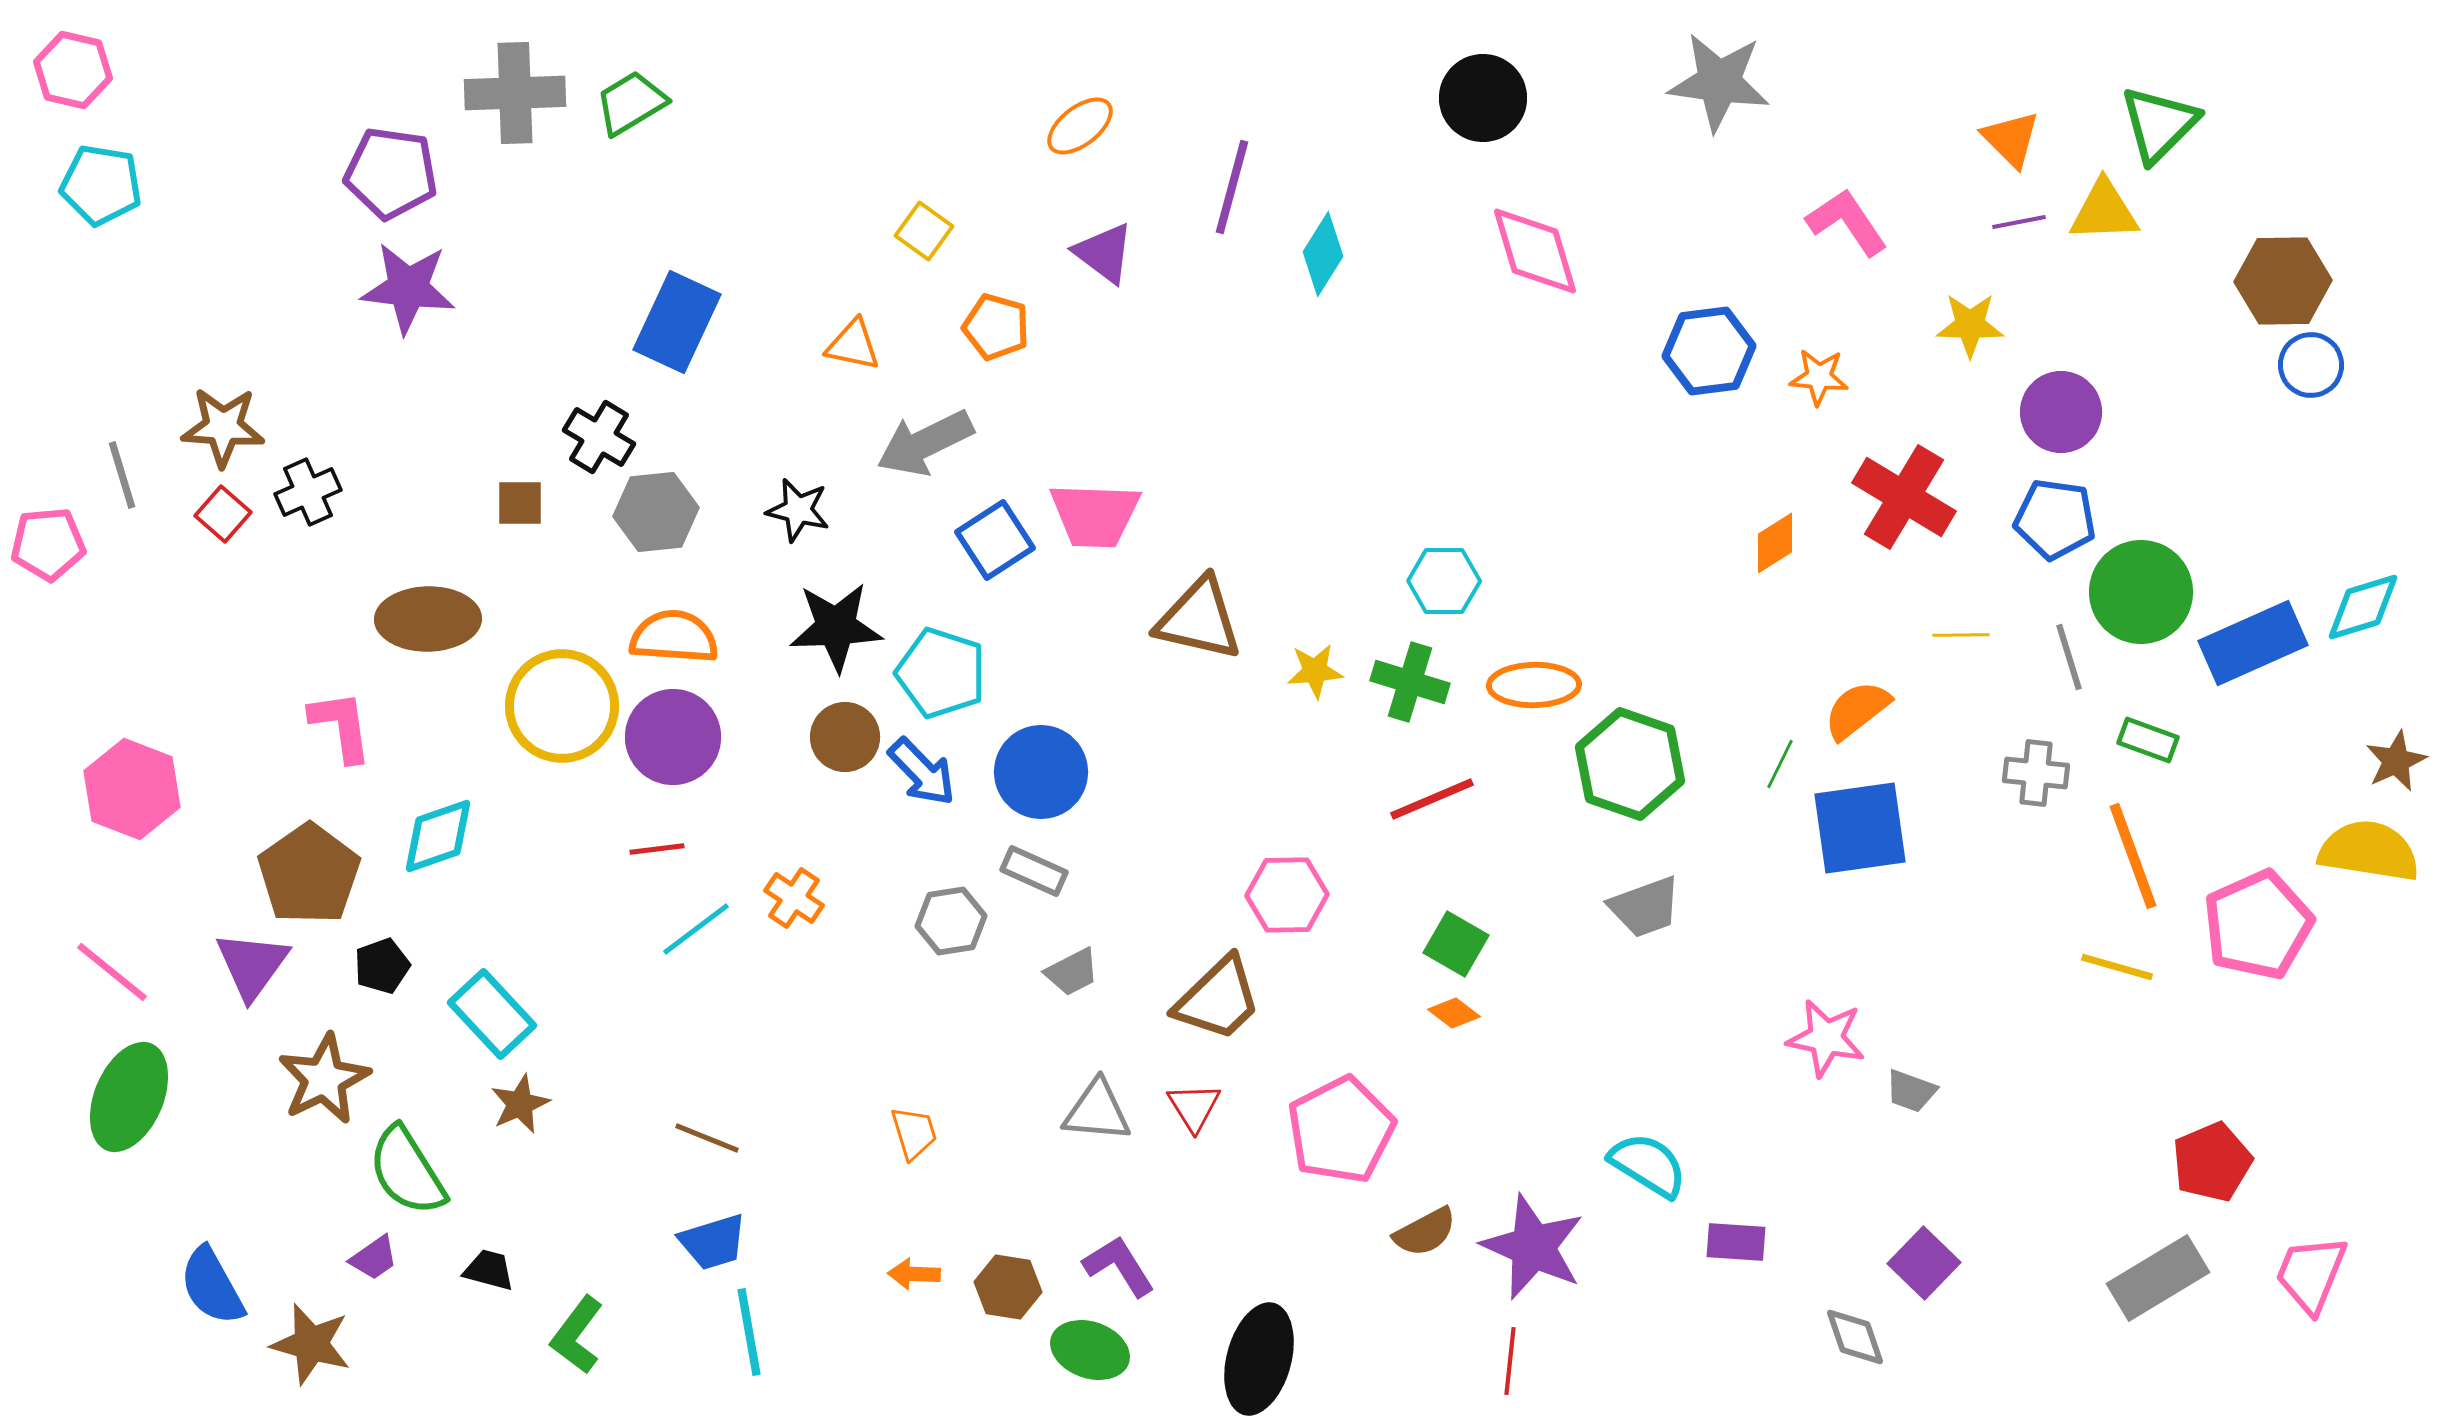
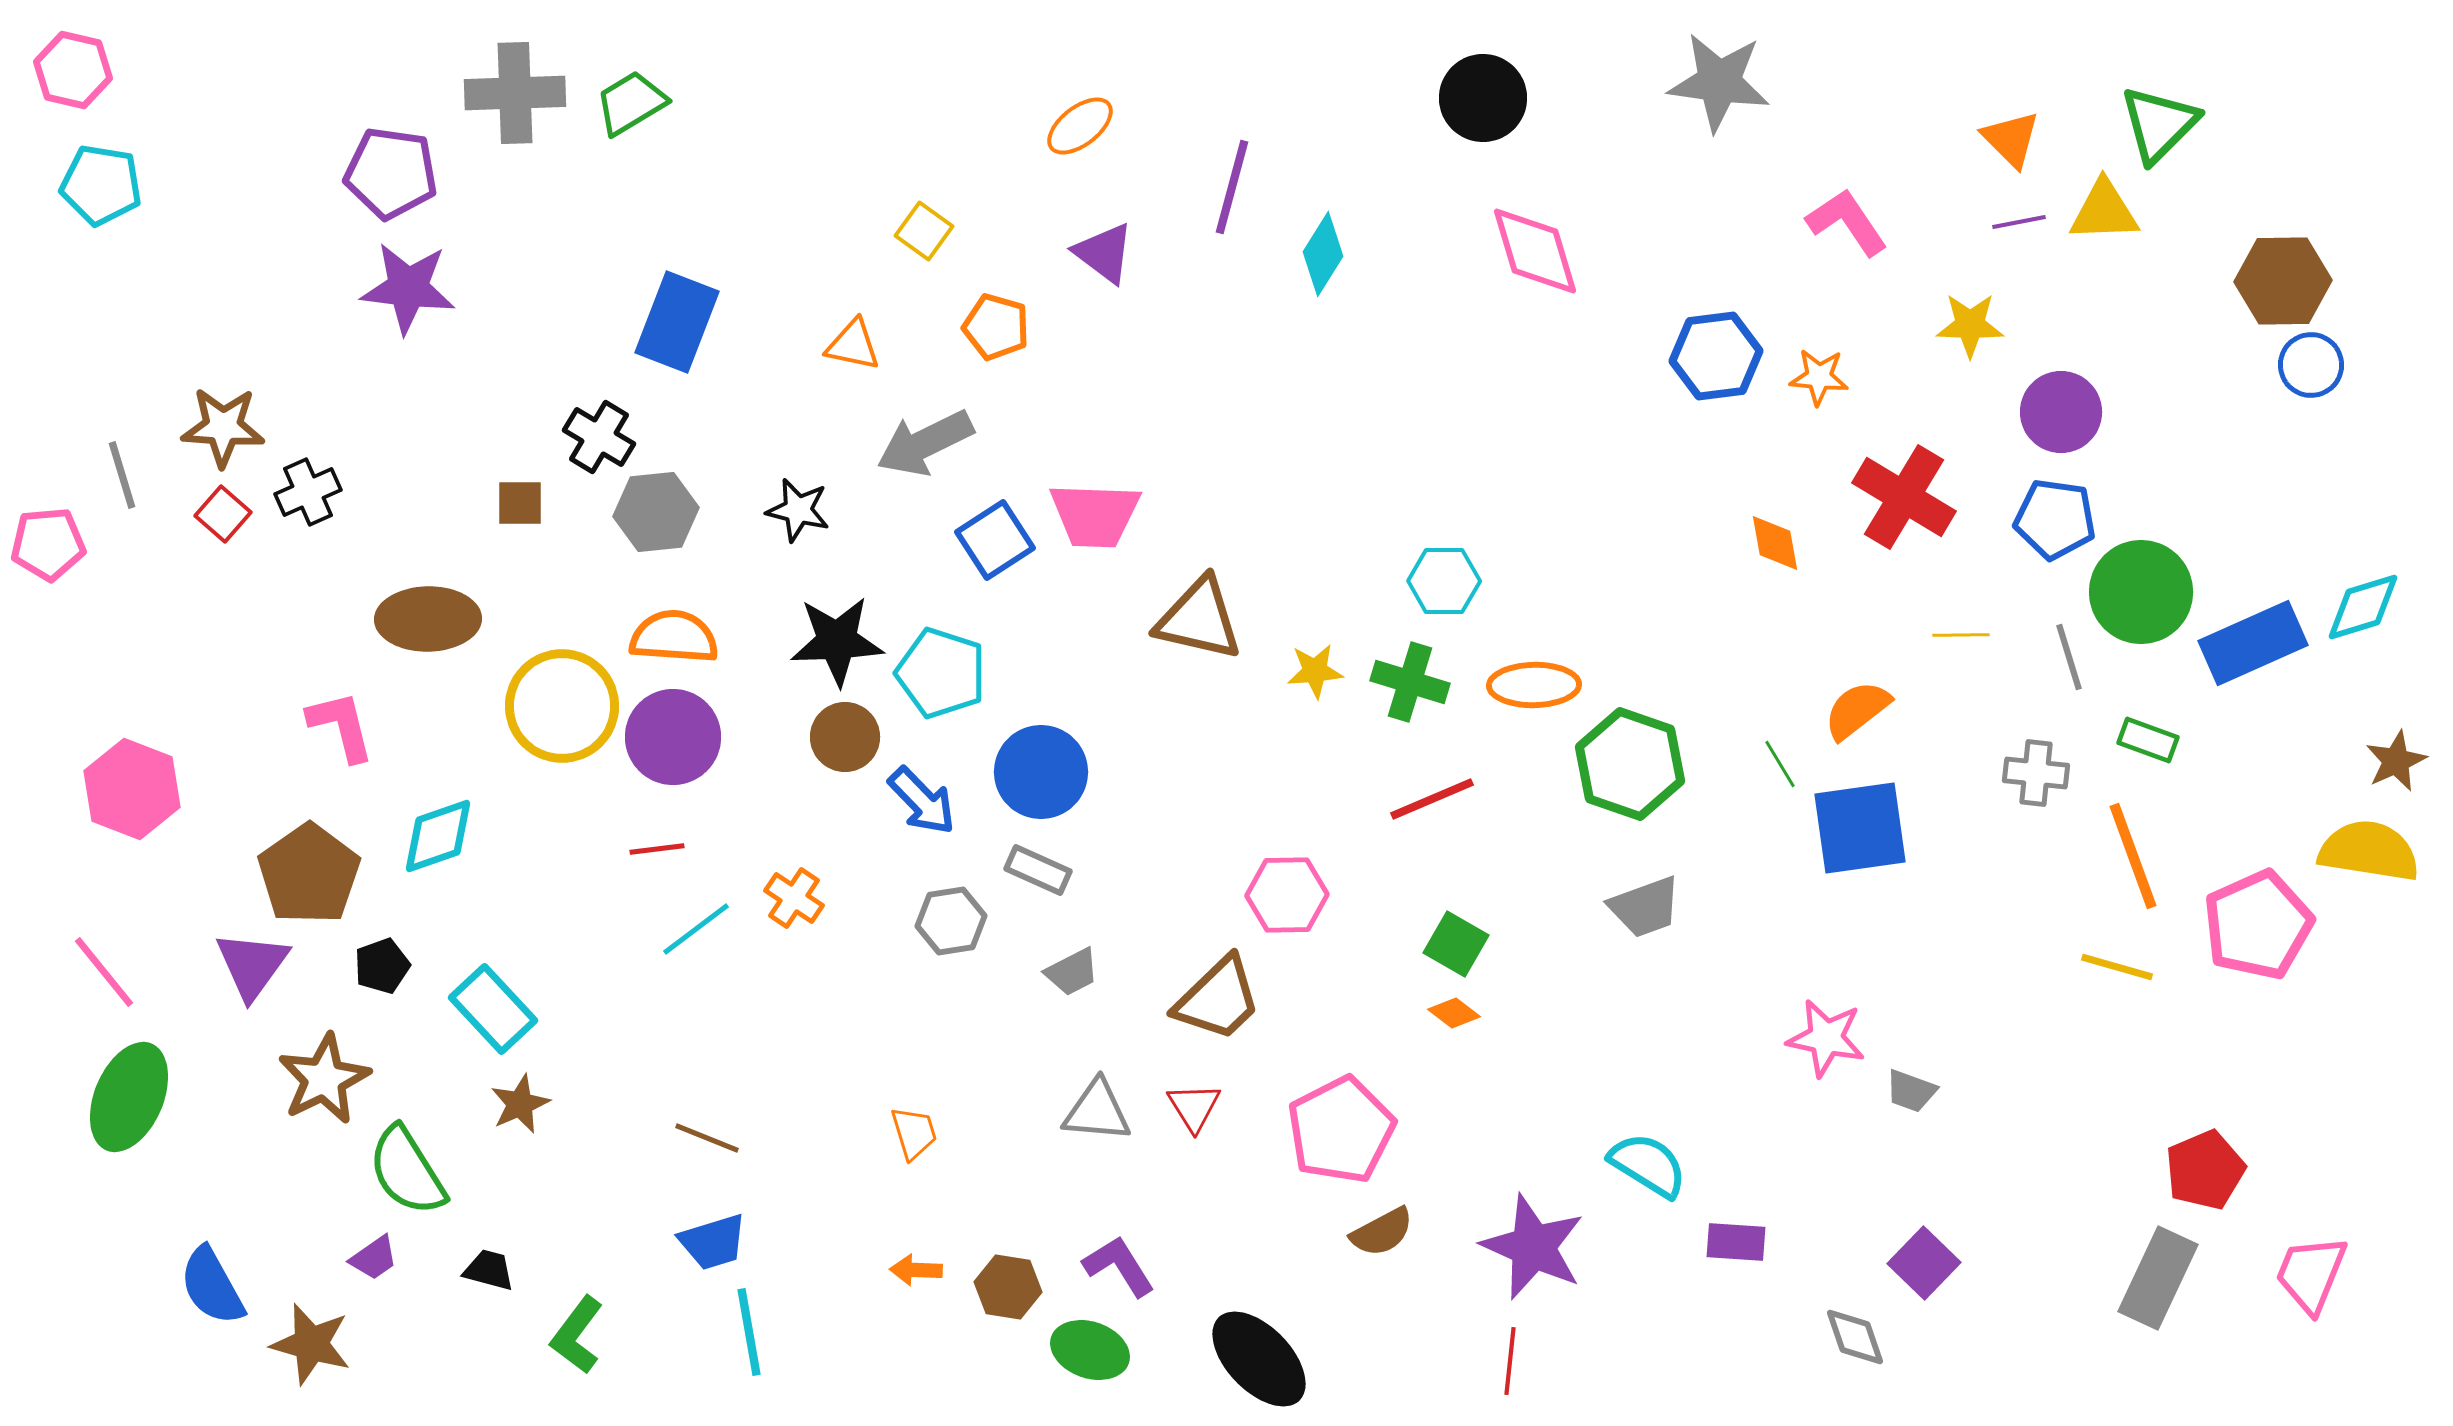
blue rectangle at (677, 322): rotated 4 degrees counterclockwise
blue hexagon at (1709, 351): moved 7 px right, 5 px down
orange diamond at (1775, 543): rotated 68 degrees counterclockwise
black star at (836, 627): moved 1 px right, 14 px down
pink L-shape at (341, 726): rotated 6 degrees counterclockwise
green line at (1780, 764): rotated 57 degrees counterclockwise
blue arrow at (922, 772): moved 29 px down
gray rectangle at (1034, 871): moved 4 px right, 1 px up
pink line at (112, 972): moved 8 px left; rotated 12 degrees clockwise
cyan rectangle at (492, 1014): moved 1 px right, 5 px up
red pentagon at (2212, 1162): moved 7 px left, 8 px down
brown semicircle at (1425, 1232): moved 43 px left
orange arrow at (914, 1274): moved 2 px right, 4 px up
gray rectangle at (2158, 1278): rotated 34 degrees counterclockwise
black ellipse at (1259, 1359): rotated 59 degrees counterclockwise
